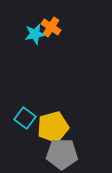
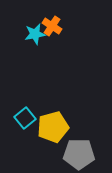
orange cross: moved 1 px right, 1 px up
cyan square: rotated 15 degrees clockwise
gray pentagon: moved 17 px right
